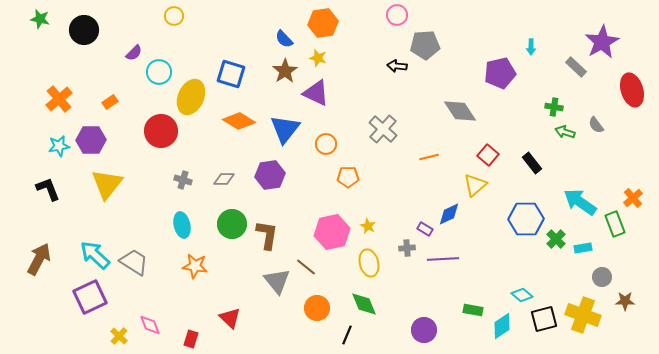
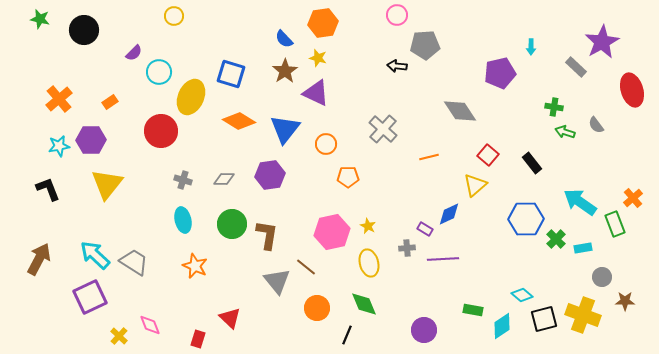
cyan ellipse at (182, 225): moved 1 px right, 5 px up
orange star at (195, 266): rotated 15 degrees clockwise
red rectangle at (191, 339): moved 7 px right
